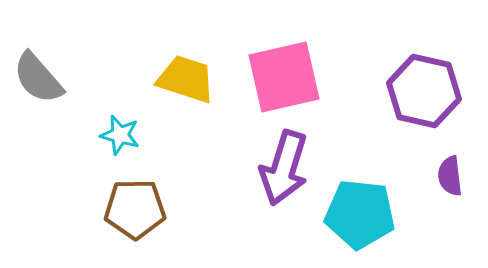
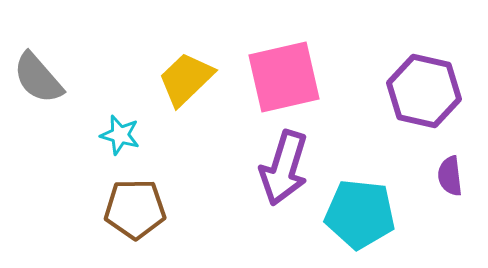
yellow trapezoid: rotated 62 degrees counterclockwise
